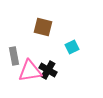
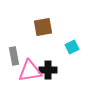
brown square: rotated 24 degrees counterclockwise
black cross: rotated 30 degrees counterclockwise
